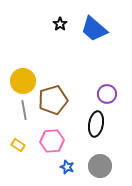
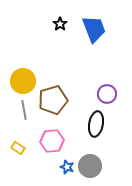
blue trapezoid: rotated 152 degrees counterclockwise
yellow rectangle: moved 3 px down
gray circle: moved 10 px left
